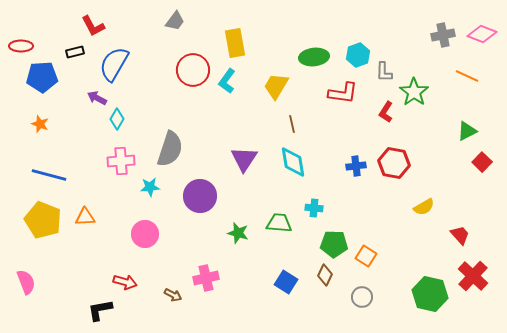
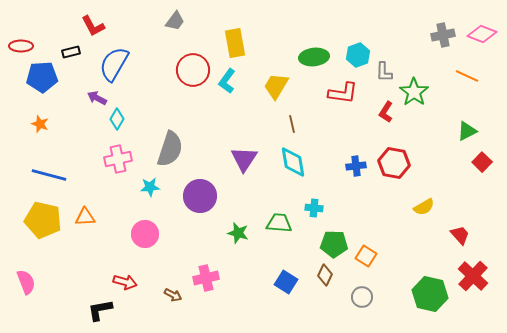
black rectangle at (75, 52): moved 4 px left
pink cross at (121, 161): moved 3 px left, 2 px up; rotated 8 degrees counterclockwise
yellow pentagon at (43, 220): rotated 9 degrees counterclockwise
